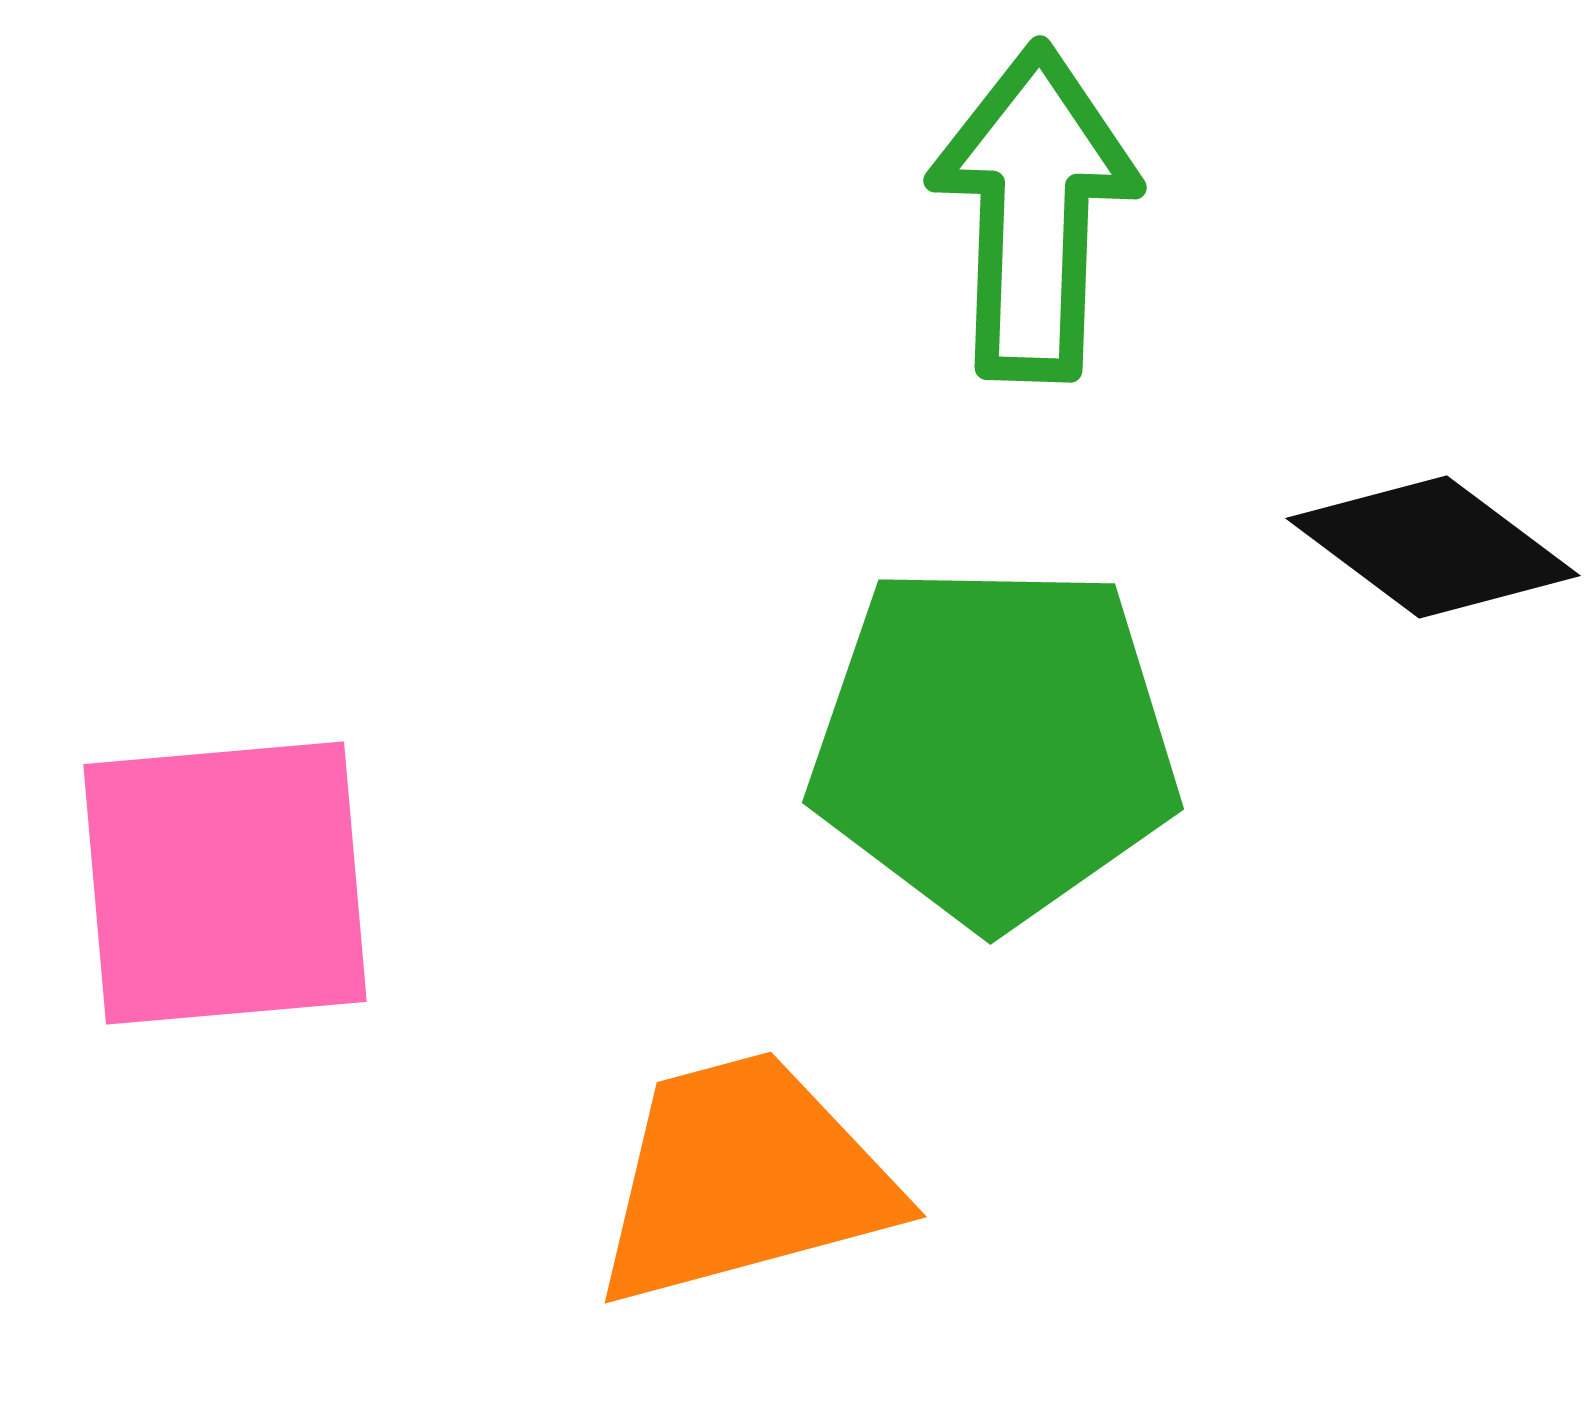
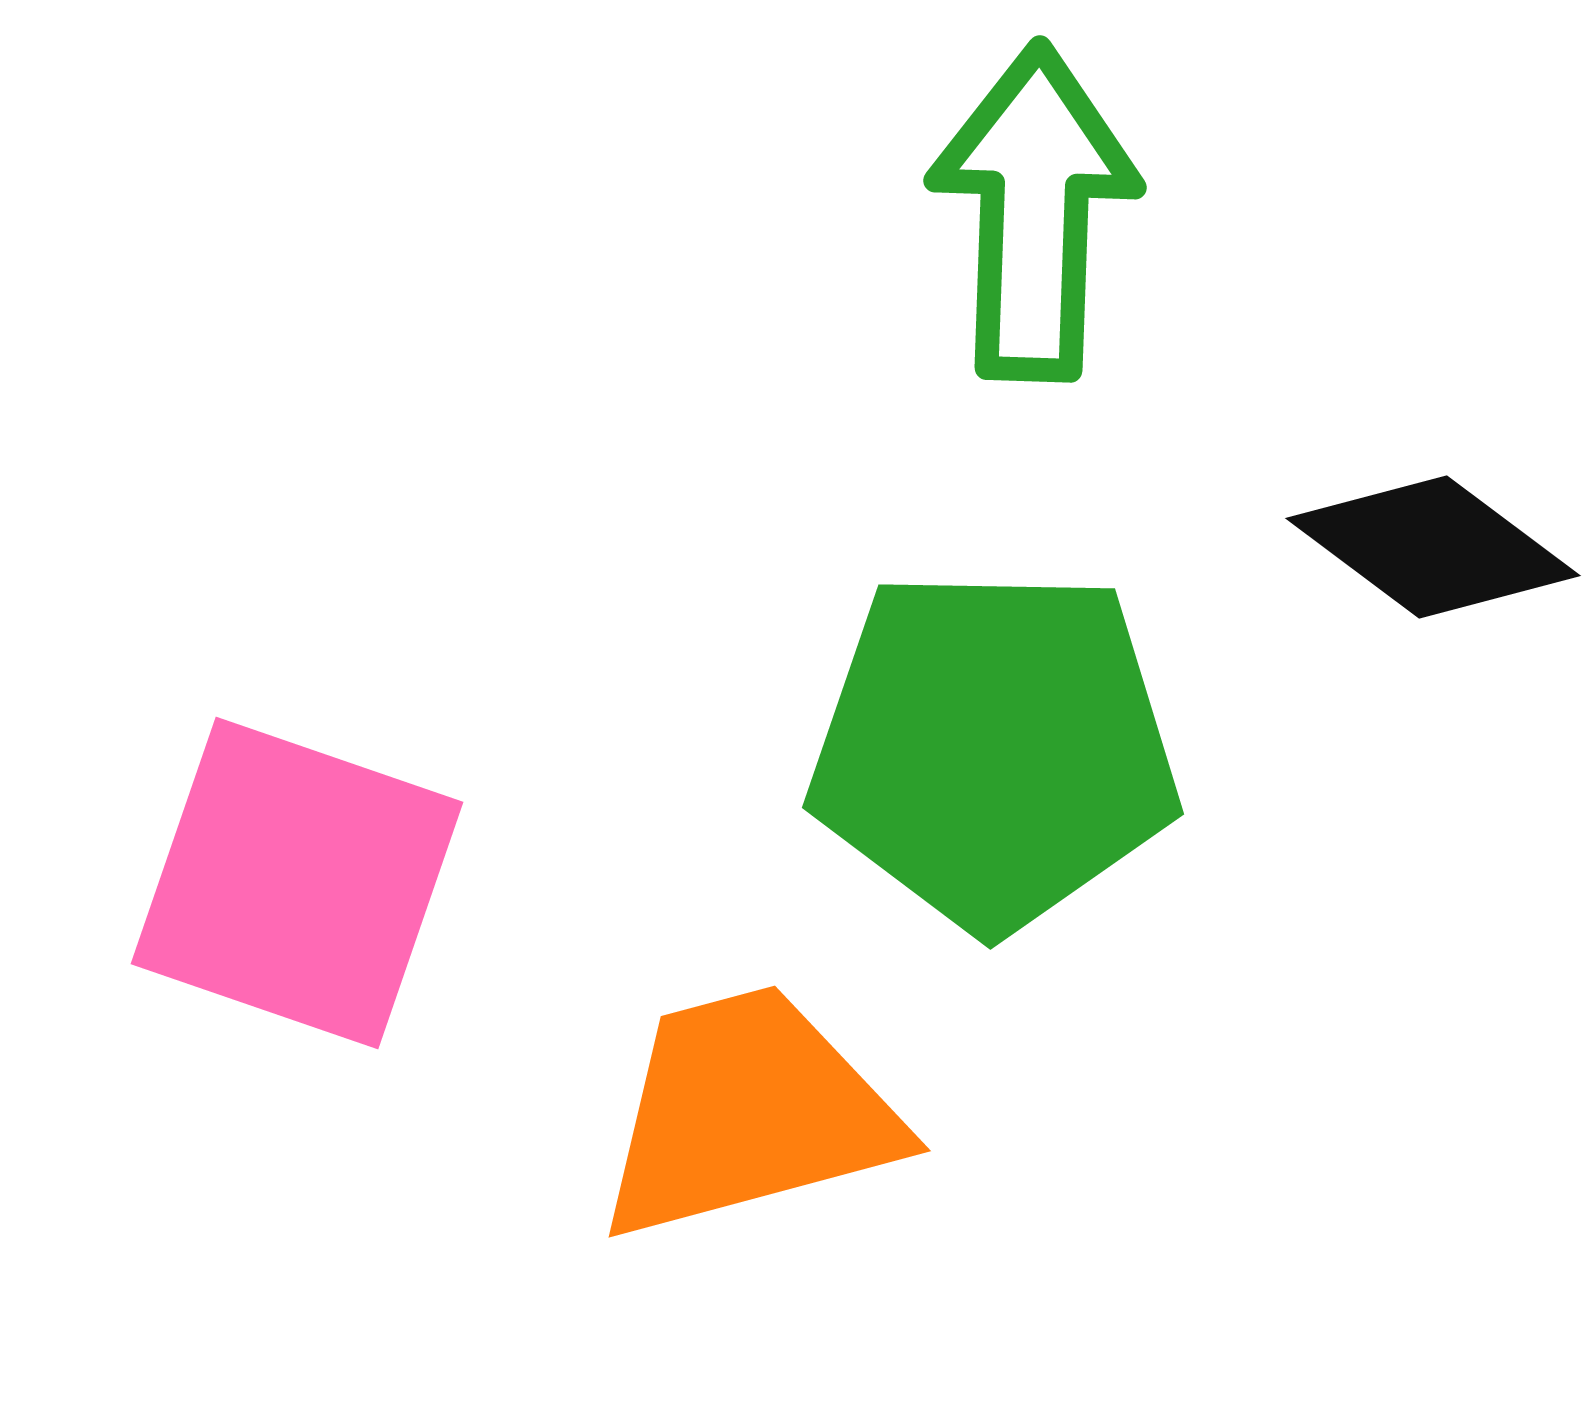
green pentagon: moved 5 px down
pink square: moved 72 px right; rotated 24 degrees clockwise
orange trapezoid: moved 4 px right, 66 px up
